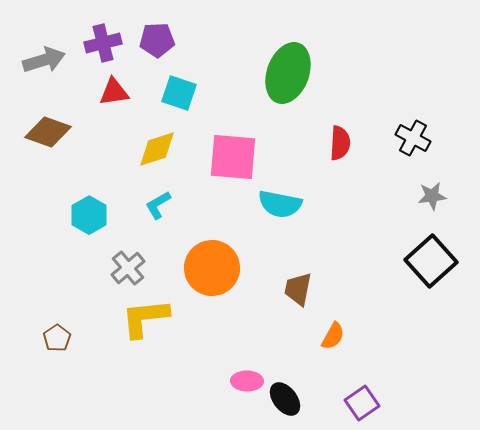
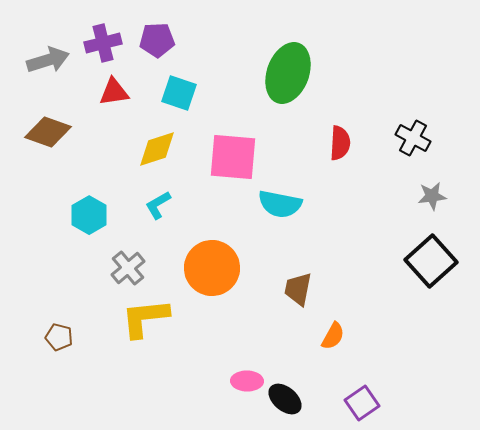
gray arrow: moved 4 px right
brown pentagon: moved 2 px right, 1 px up; rotated 24 degrees counterclockwise
black ellipse: rotated 12 degrees counterclockwise
